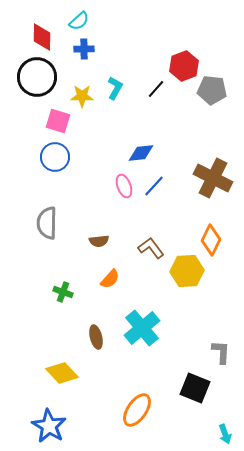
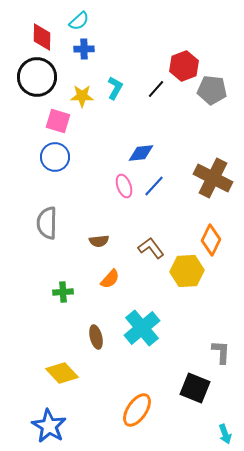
green cross: rotated 24 degrees counterclockwise
